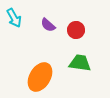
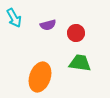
purple semicircle: rotated 56 degrees counterclockwise
red circle: moved 3 px down
orange ellipse: rotated 12 degrees counterclockwise
